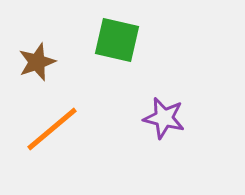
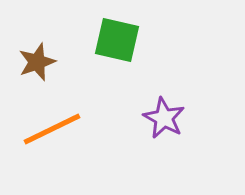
purple star: rotated 15 degrees clockwise
orange line: rotated 14 degrees clockwise
